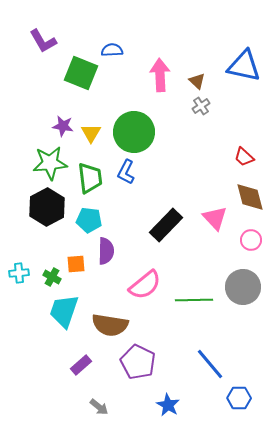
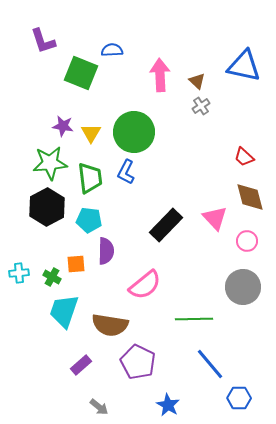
purple L-shape: rotated 12 degrees clockwise
pink circle: moved 4 px left, 1 px down
green line: moved 19 px down
